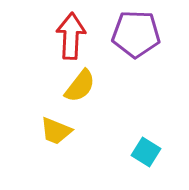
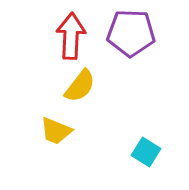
purple pentagon: moved 5 px left, 1 px up
